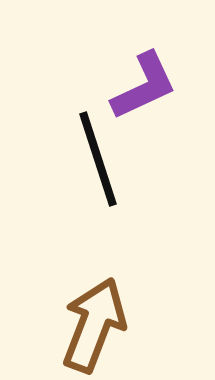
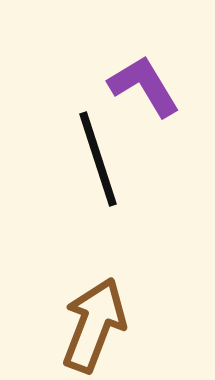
purple L-shape: rotated 96 degrees counterclockwise
